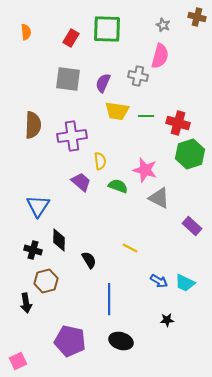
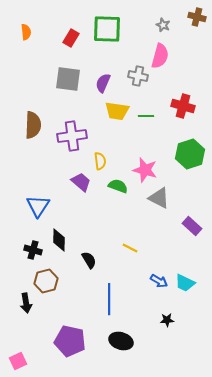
red cross: moved 5 px right, 17 px up
